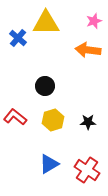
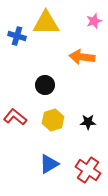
blue cross: moved 1 px left, 2 px up; rotated 24 degrees counterclockwise
orange arrow: moved 6 px left, 7 px down
black circle: moved 1 px up
red cross: moved 1 px right
